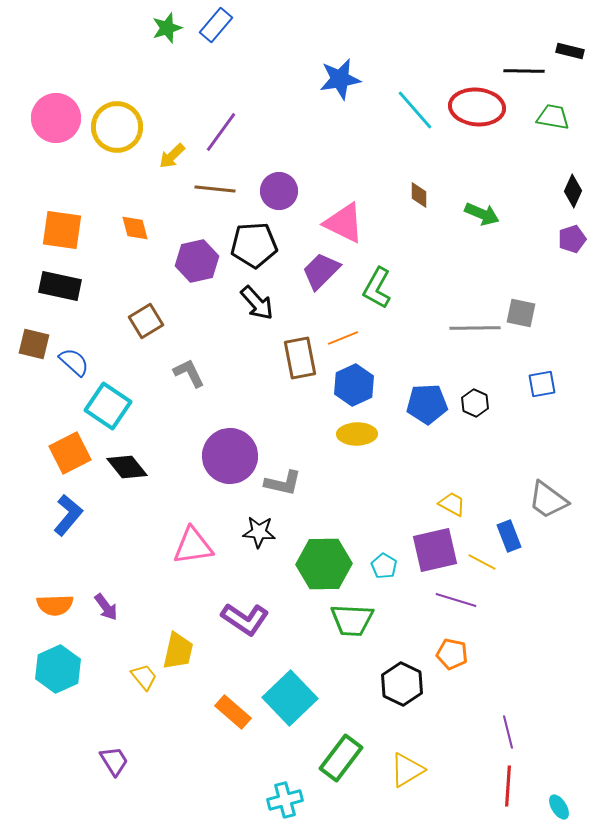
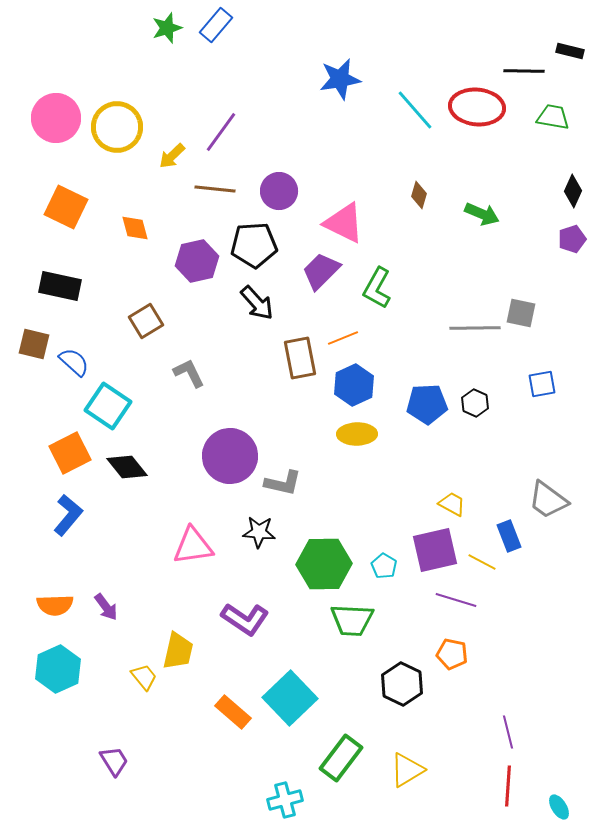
brown diamond at (419, 195): rotated 16 degrees clockwise
orange square at (62, 230): moved 4 px right, 23 px up; rotated 18 degrees clockwise
